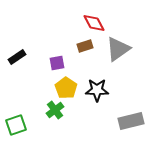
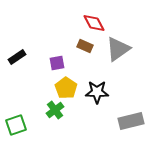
brown rectangle: rotated 42 degrees clockwise
black star: moved 2 px down
